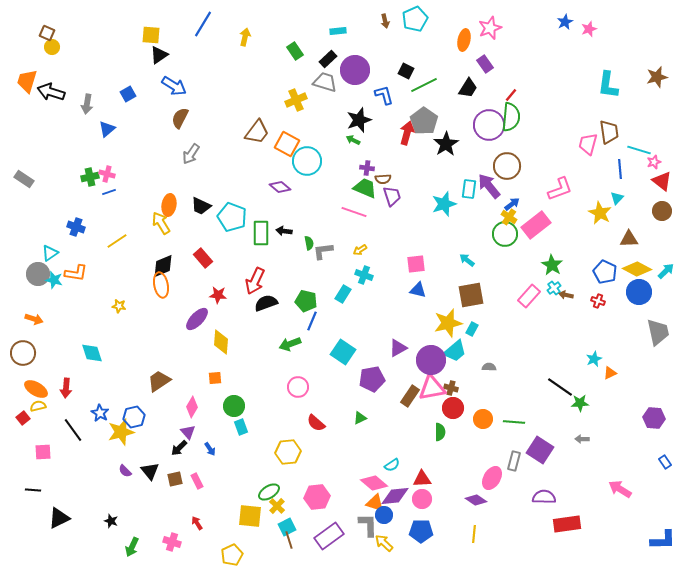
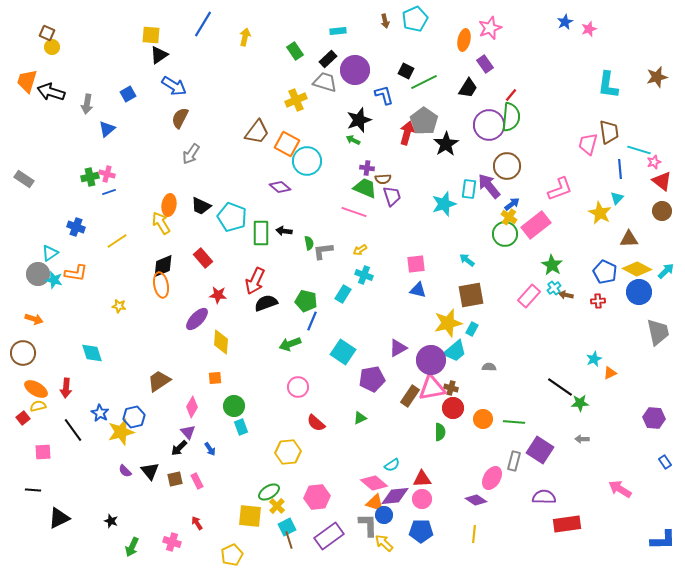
green line at (424, 85): moved 3 px up
red cross at (598, 301): rotated 24 degrees counterclockwise
